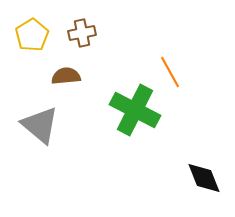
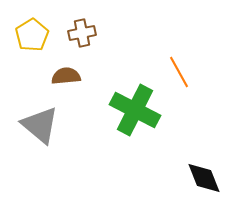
orange line: moved 9 px right
